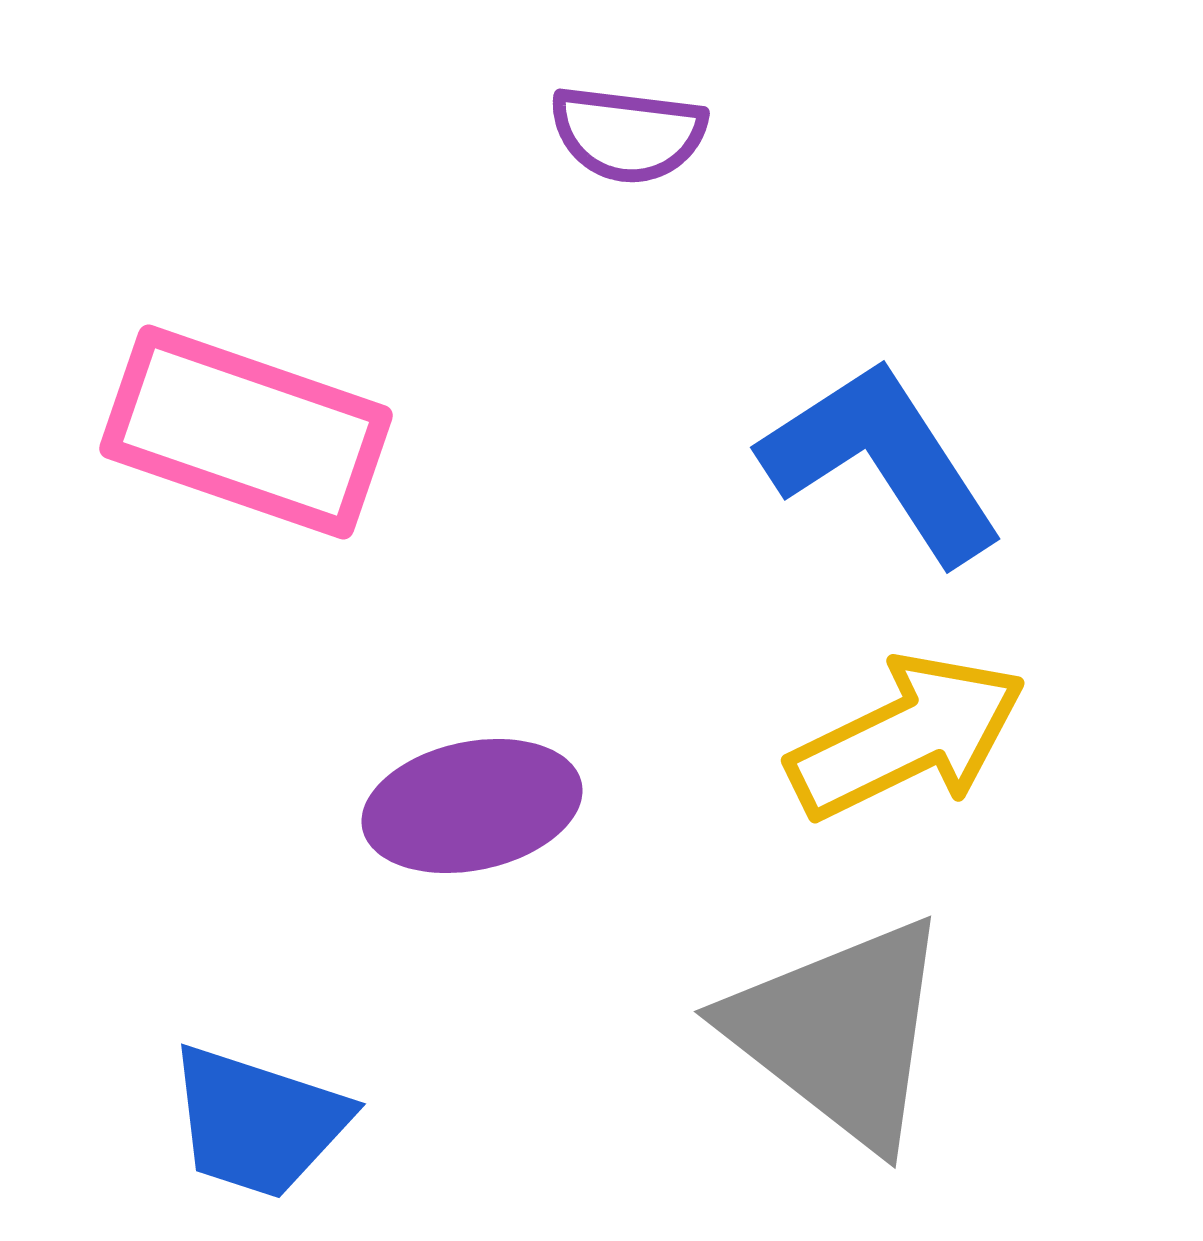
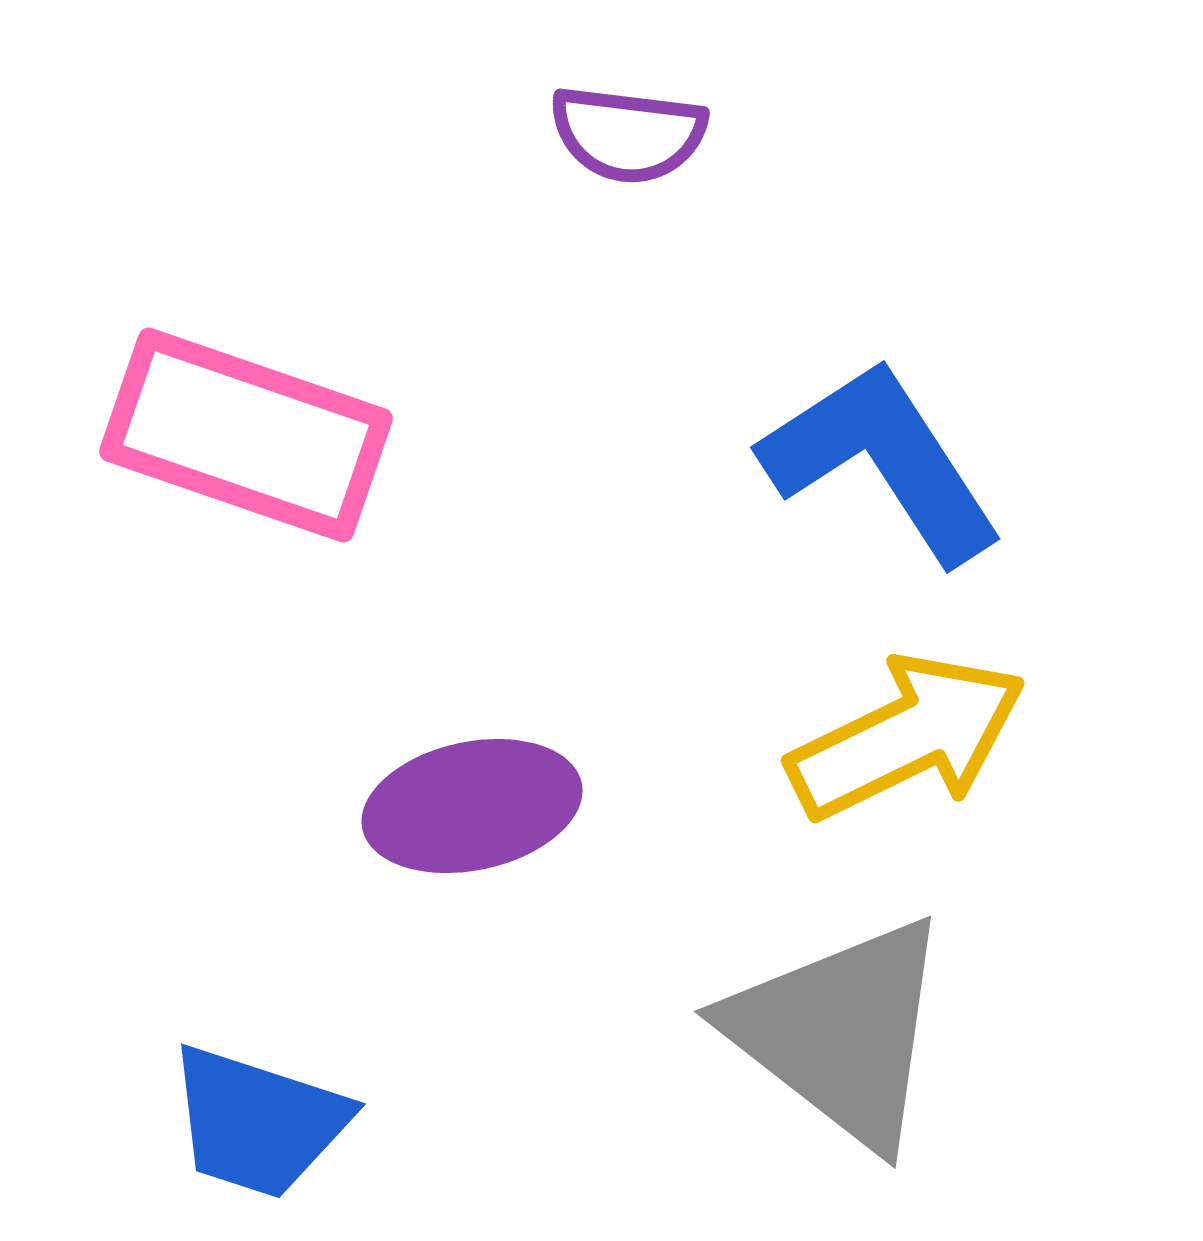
pink rectangle: moved 3 px down
